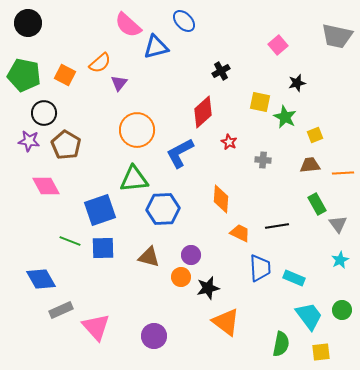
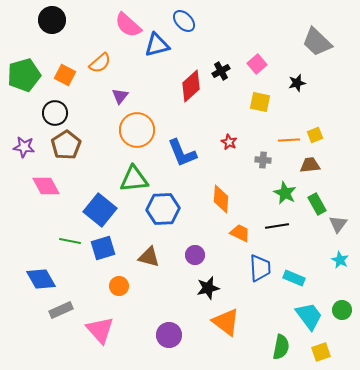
black circle at (28, 23): moved 24 px right, 3 px up
gray trapezoid at (337, 36): moved 20 px left, 6 px down; rotated 32 degrees clockwise
pink square at (278, 45): moved 21 px left, 19 px down
blue triangle at (156, 47): moved 1 px right, 2 px up
green pentagon at (24, 75): rotated 28 degrees counterclockwise
purple triangle at (119, 83): moved 1 px right, 13 px down
red diamond at (203, 112): moved 12 px left, 26 px up
black circle at (44, 113): moved 11 px right
green star at (285, 117): moved 76 px down
purple star at (29, 141): moved 5 px left, 6 px down
brown pentagon at (66, 145): rotated 8 degrees clockwise
blue L-shape at (180, 153): moved 2 px right; rotated 84 degrees counterclockwise
orange line at (343, 173): moved 54 px left, 33 px up
blue square at (100, 210): rotated 32 degrees counterclockwise
gray triangle at (338, 224): rotated 12 degrees clockwise
green line at (70, 241): rotated 10 degrees counterclockwise
blue square at (103, 248): rotated 15 degrees counterclockwise
purple circle at (191, 255): moved 4 px right
cyan star at (340, 260): rotated 18 degrees counterclockwise
orange circle at (181, 277): moved 62 px left, 9 px down
pink triangle at (96, 327): moved 4 px right, 3 px down
purple circle at (154, 336): moved 15 px right, 1 px up
green semicircle at (281, 344): moved 3 px down
yellow square at (321, 352): rotated 12 degrees counterclockwise
